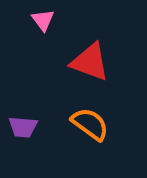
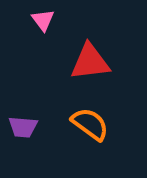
red triangle: rotated 27 degrees counterclockwise
